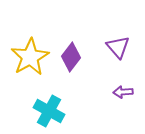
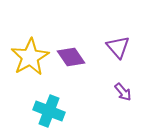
purple diamond: rotated 72 degrees counterclockwise
purple arrow: rotated 126 degrees counterclockwise
cyan cross: rotated 8 degrees counterclockwise
